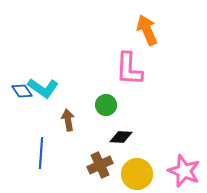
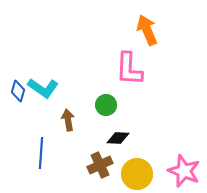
blue diamond: moved 4 px left; rotated 50 degrees clockwise
black diamond: moved 3 px left, 1 px down
